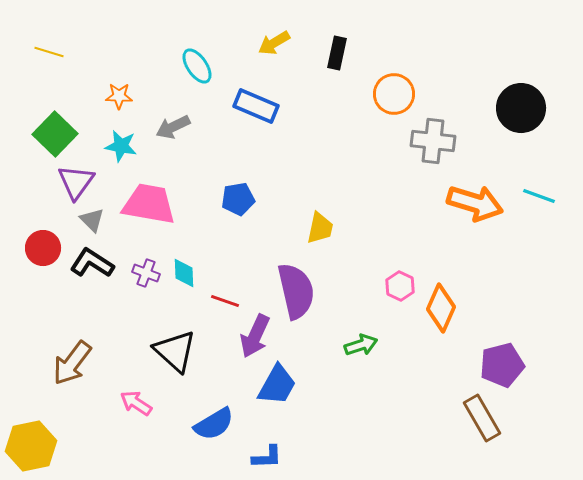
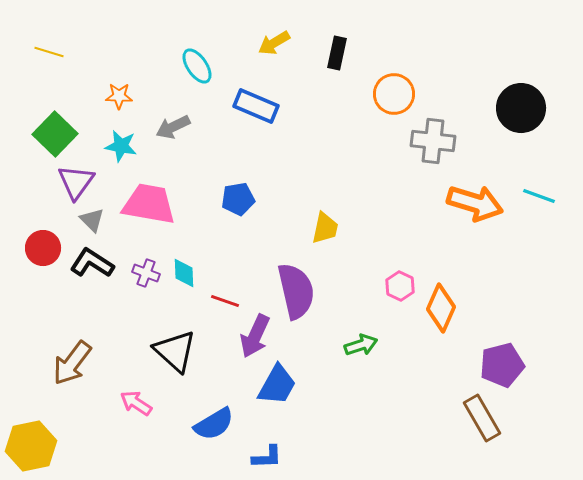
yellow trapezoid: moved 5 px right
